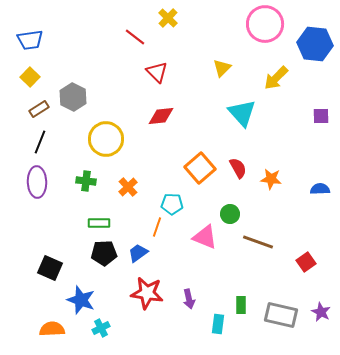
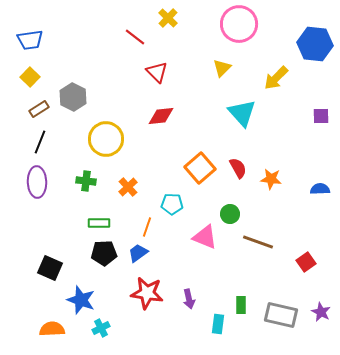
pink circle at (265, 24): moved 26 px left
orange line at (157, 227): moved 10 px left
